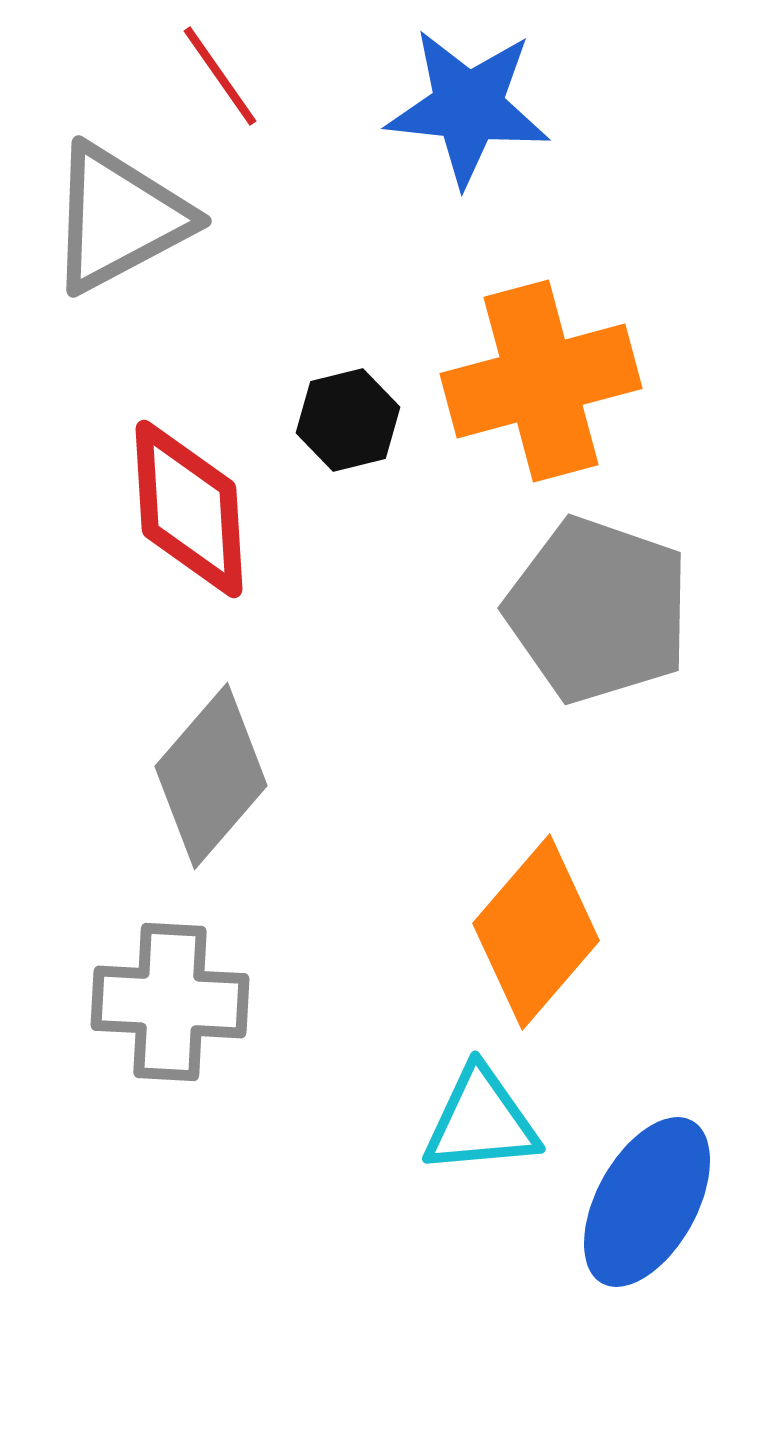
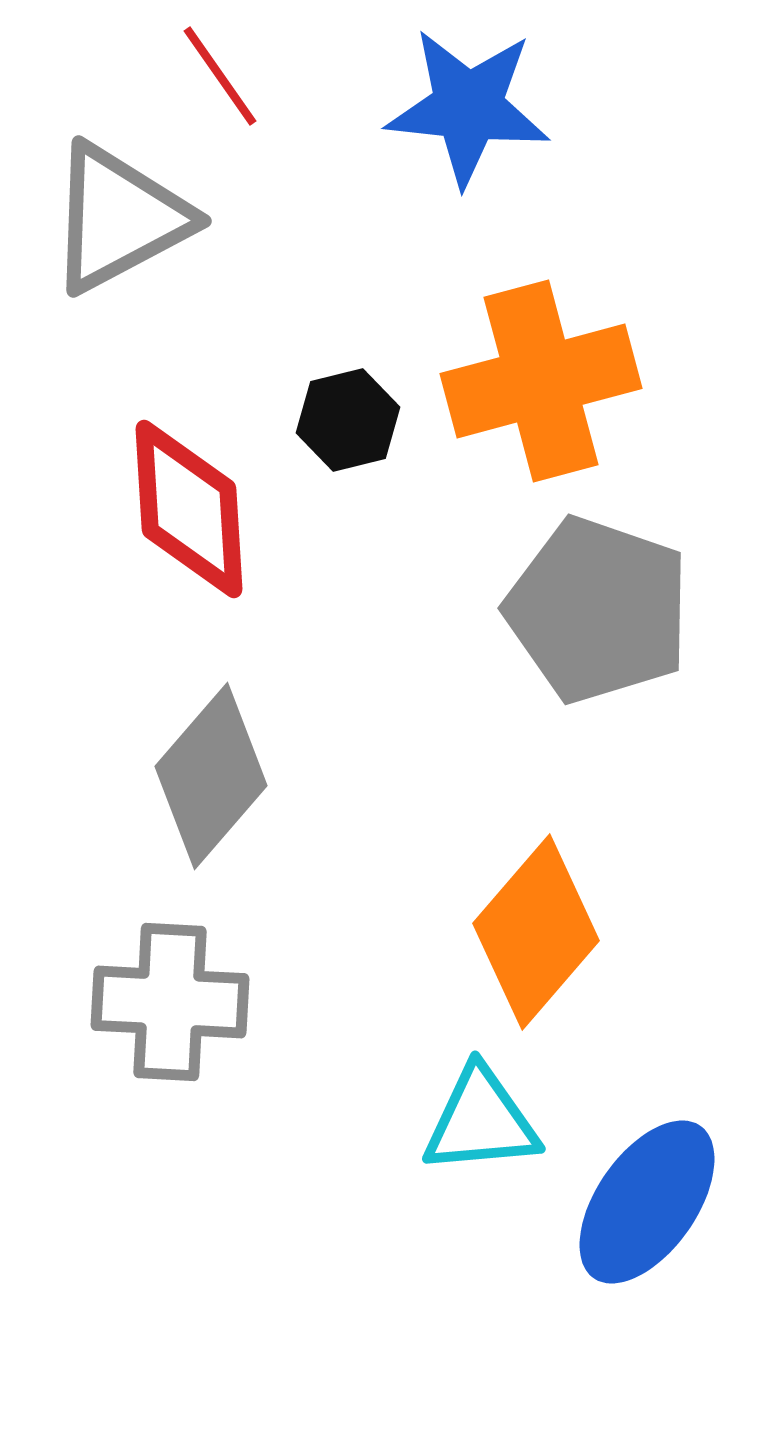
blue ellipse: rotated 6 degrees clockwise
